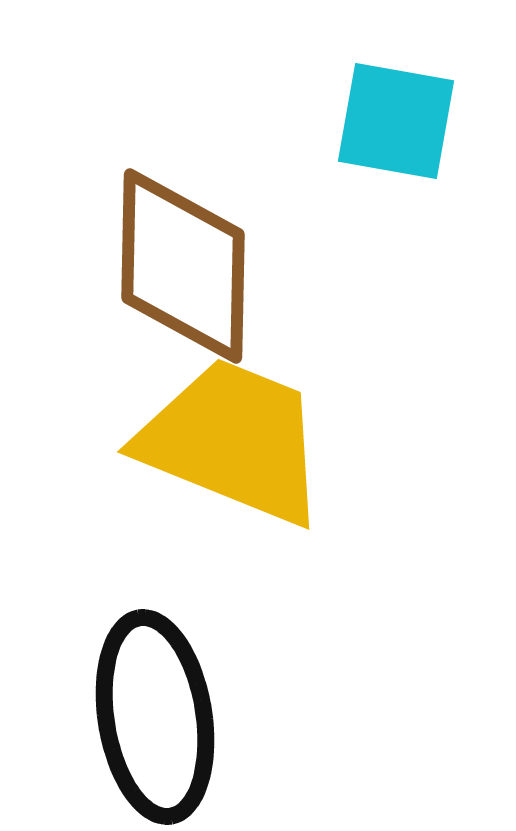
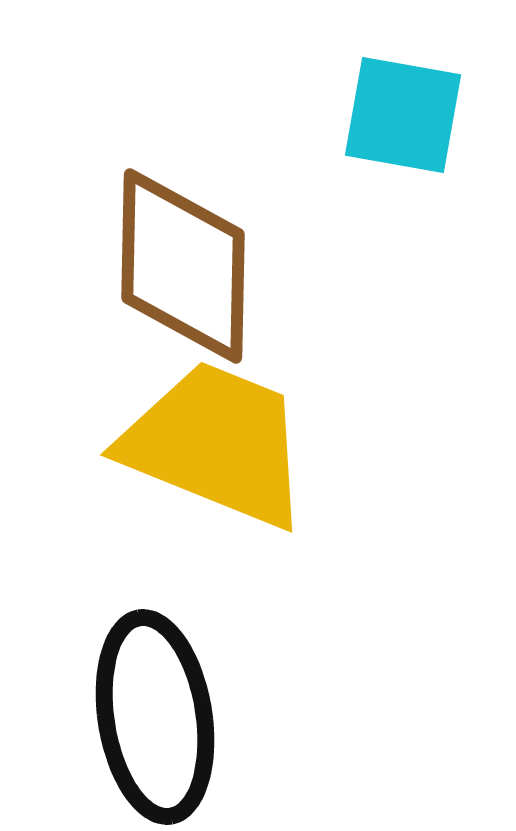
cyan square: moved 7 px right, 6 px up
yellow trapezoid: moved 17 px left, 3 px down
